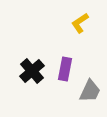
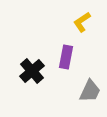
yellow L-shape: moved 2 px right, 1 px up
purple rectangle: moved 1 px right, 12 px up
